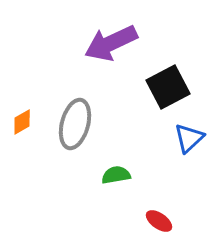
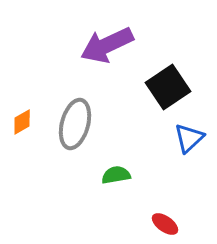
purple arrow: moved 4 px left, 2 px down
black square: rotated 6 degrees counterclockwise
red ellipse: moved 6 px right, 3 px down
